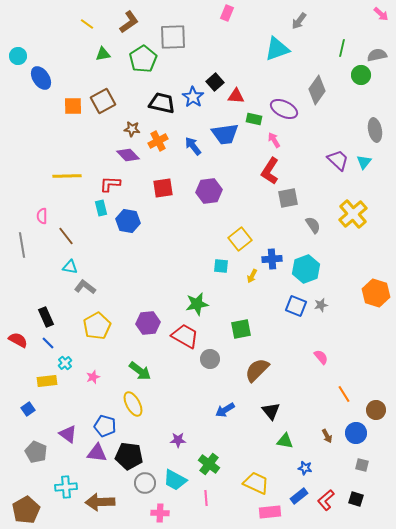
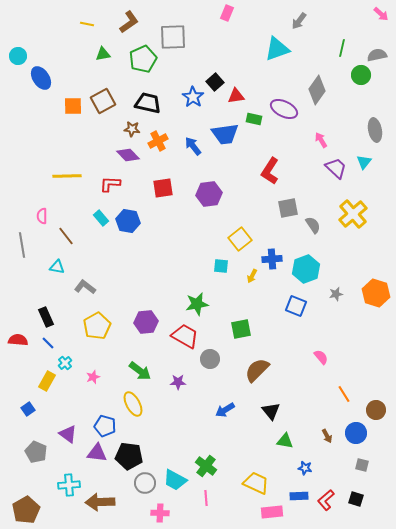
yellow line at (87, 24): rotated 24 degrees counterclockwise
green pentagon at (143, 59): rotated 8 degrees clockwise
red triangle at (236, 96): rotated 12 degrees counterclockwise
black trapezoid at (162, 103): moved 14 px left
pink arrow at (274, 140): moved 47 px right
purple trapezoid at (338, 160): moved 2 px left, 8 px down
purple hexagon at (209, 191): moved 3 px down
gray square at (288, 198): moved 10 px down
cyan rectangle at (101, 208): moved 10 px down; rotated 28 degrees counterclockwise
cyan triangle at (70, 267): moved 13 px left
gray star at (321, 305): moved 15 px right, 11 px up
purple hexagon at (148, 323): moved 2 px left, 1 px up
red semicircle at (18, 340): rotated 24 degrees counterclockwise
yellow rectangle at (47, 381): rotated 54 degrees counterclockwise
purple star at (178, 440): moved 58 px up
green cross at (209, 464): moved 3 px left, 2 px down
cyan cross at (66, 487): moved 3 px right, 2 px up
blue rectangle at (299, 496): rotated 36 degrees clockwise
pink rectangle at (270, 512): moved 2 px right
